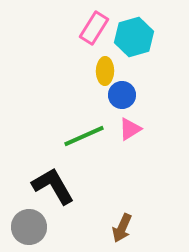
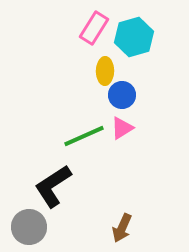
pink triangle: moved 8 px left, 1 px up
black L-shape: rotated 93 degrees counterclockwise
